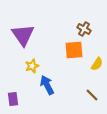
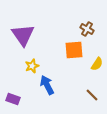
brown cross: moved 3 px right
purple rectangle: rotated 64 degrees counterclockwise
